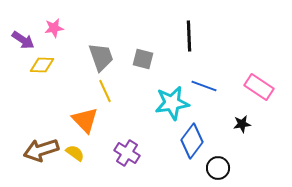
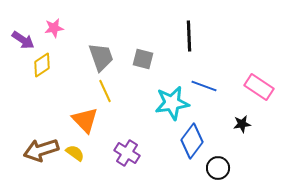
yellow diamond: rotated 35 degrees counterclockwise
